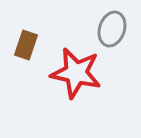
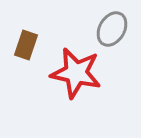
gray ellipse: rotated 12 degrees clockwise
